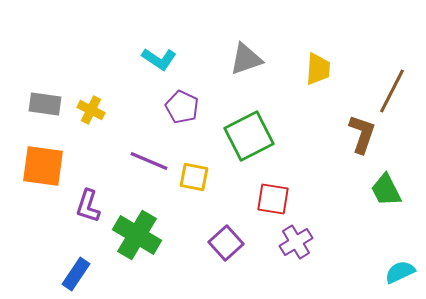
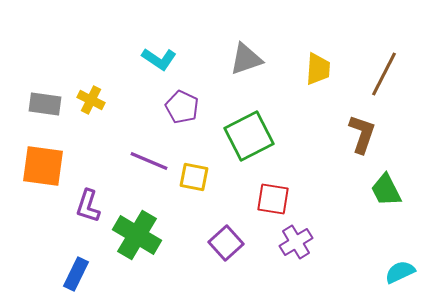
brown line: moved 8 px left, 17 px up
yellow cross: moved 10 px up
blue rectangle: rotated 8 degrees counterclockwise
